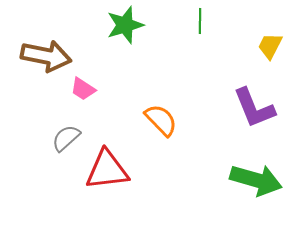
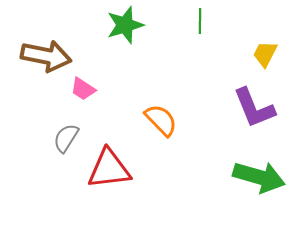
yellow trapezoid: moved 5 px left, 8 px down
gray semicircle: rotated 16 degrees counterclockwise
red triangle: moved 2 px right, 1 px up
green arrow: moved 3 px right, 3 px up
